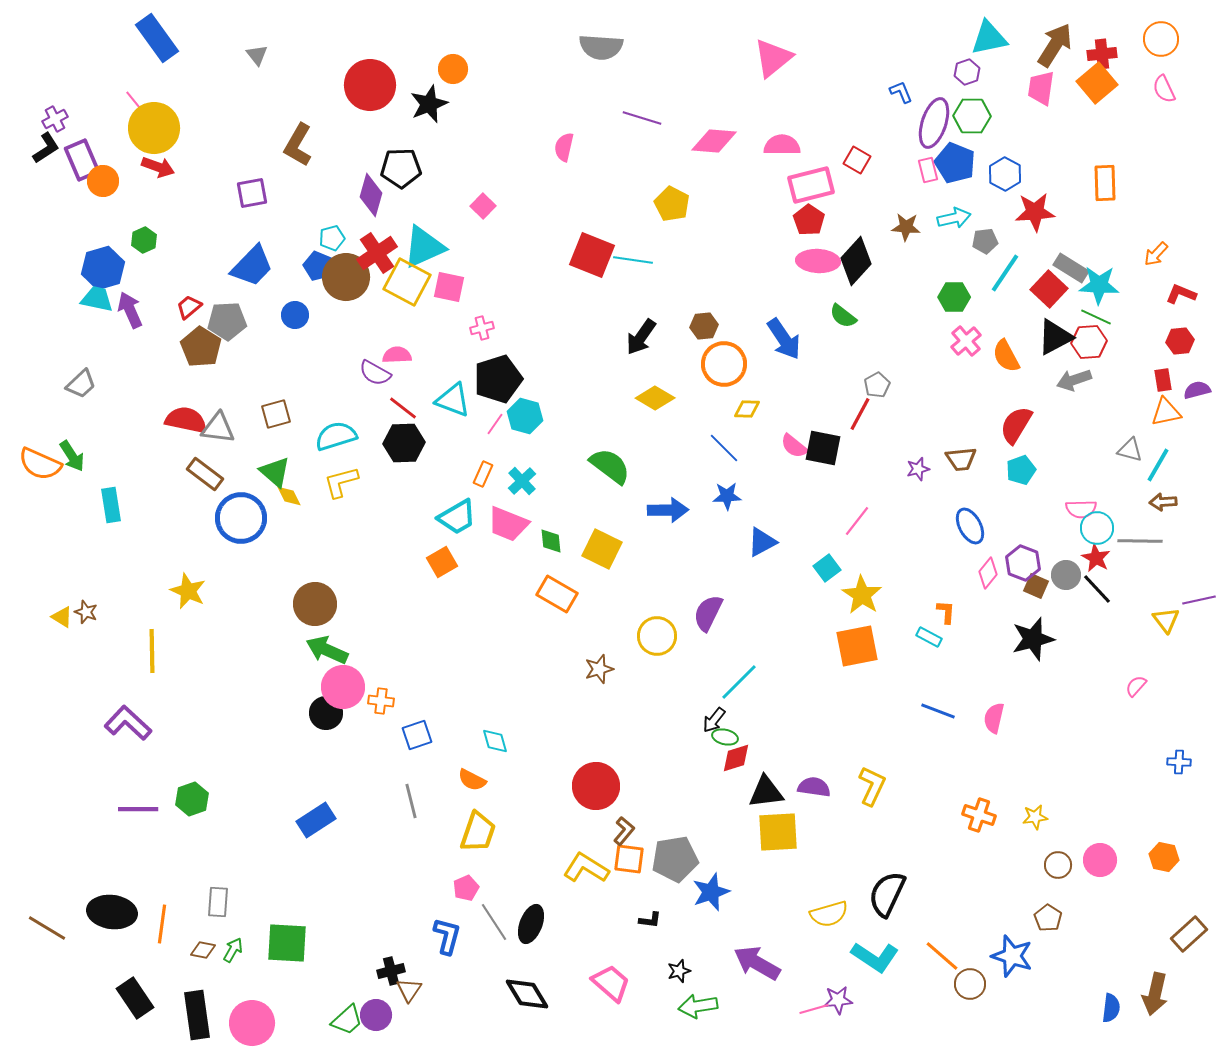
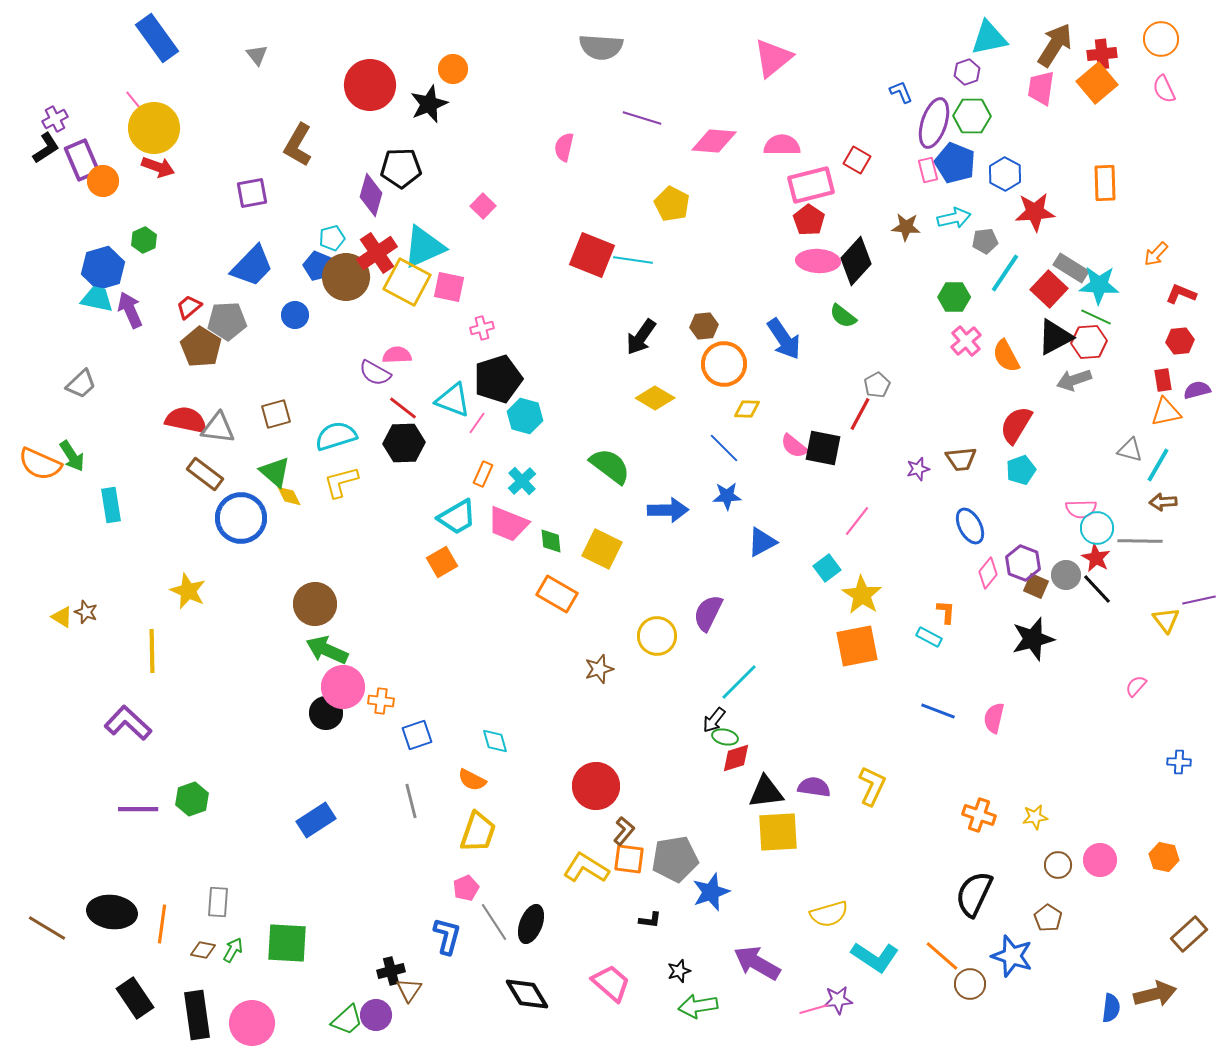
pink line at (495, 424): moved 18 px left, 1 px up
black semicircle at (887, 894): moved 87 px right
brown arrow at (1155, 994): rotated 117 degrees counterclockwise
